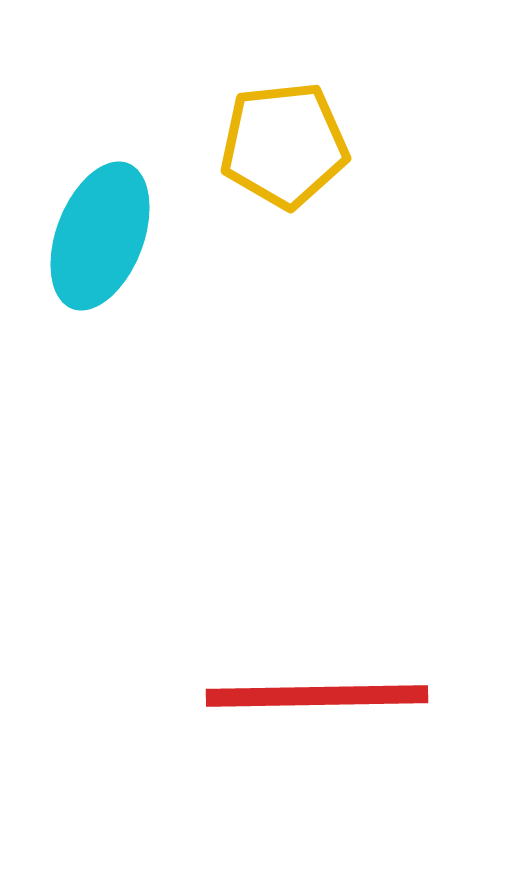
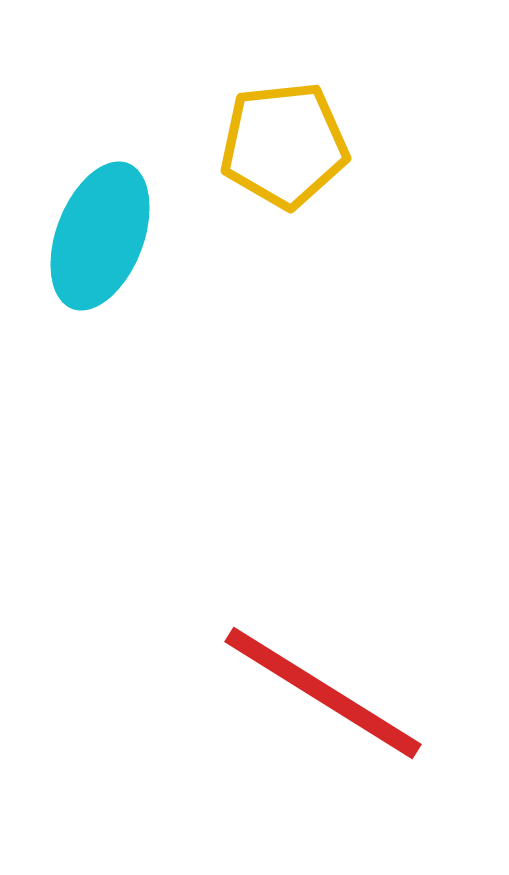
red line: moved 6 px right, 3 px up; rotated 33 degrees clockwise
